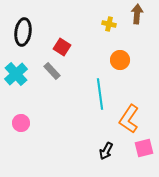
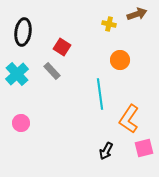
brown arrow: rotated 66 degrees clockwise
cyan cross: moved 1 px right
